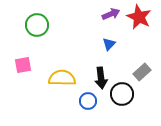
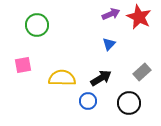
black arrow: rotated 115 degrees counterclockwise
black circle: moved 7 px right, 9 px down
